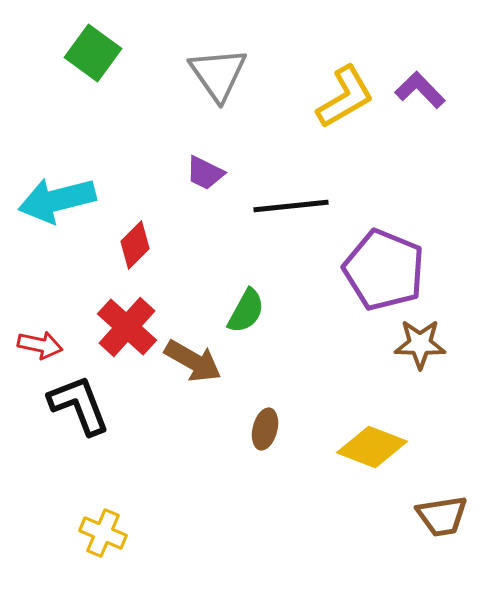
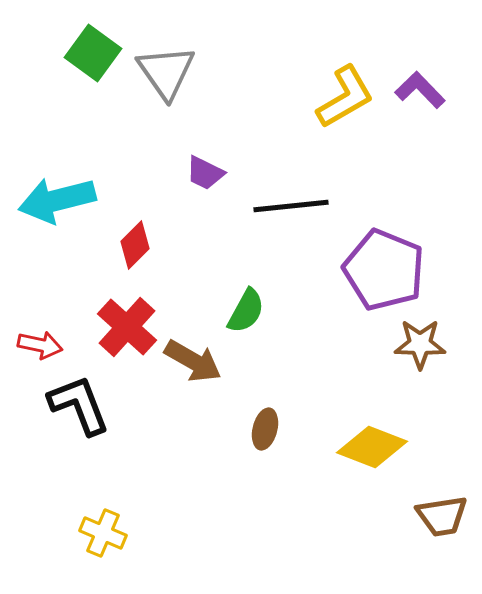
gray triangle: moved 52 px left, 2 px up
